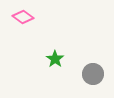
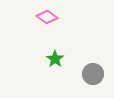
pink diamond: moved 24 px right
